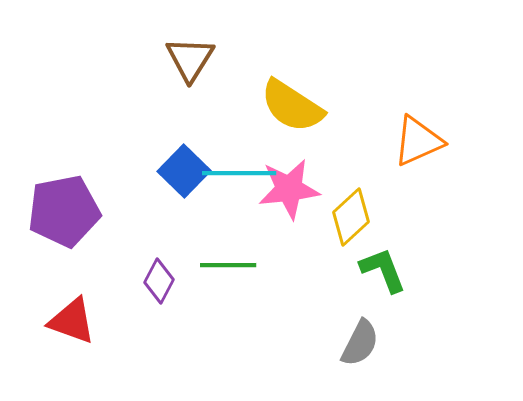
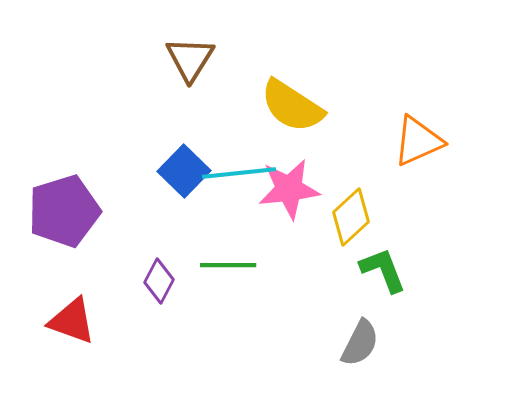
cyan line: rotated 6 degrees counterclockwise
purple pentagon: rotated 6 degrees counterclockwise
